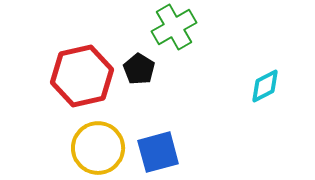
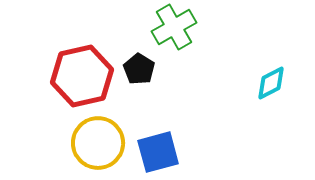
cyan diamond: moved 6 px right, 3 px up
yellow circle: moved 5 px up
